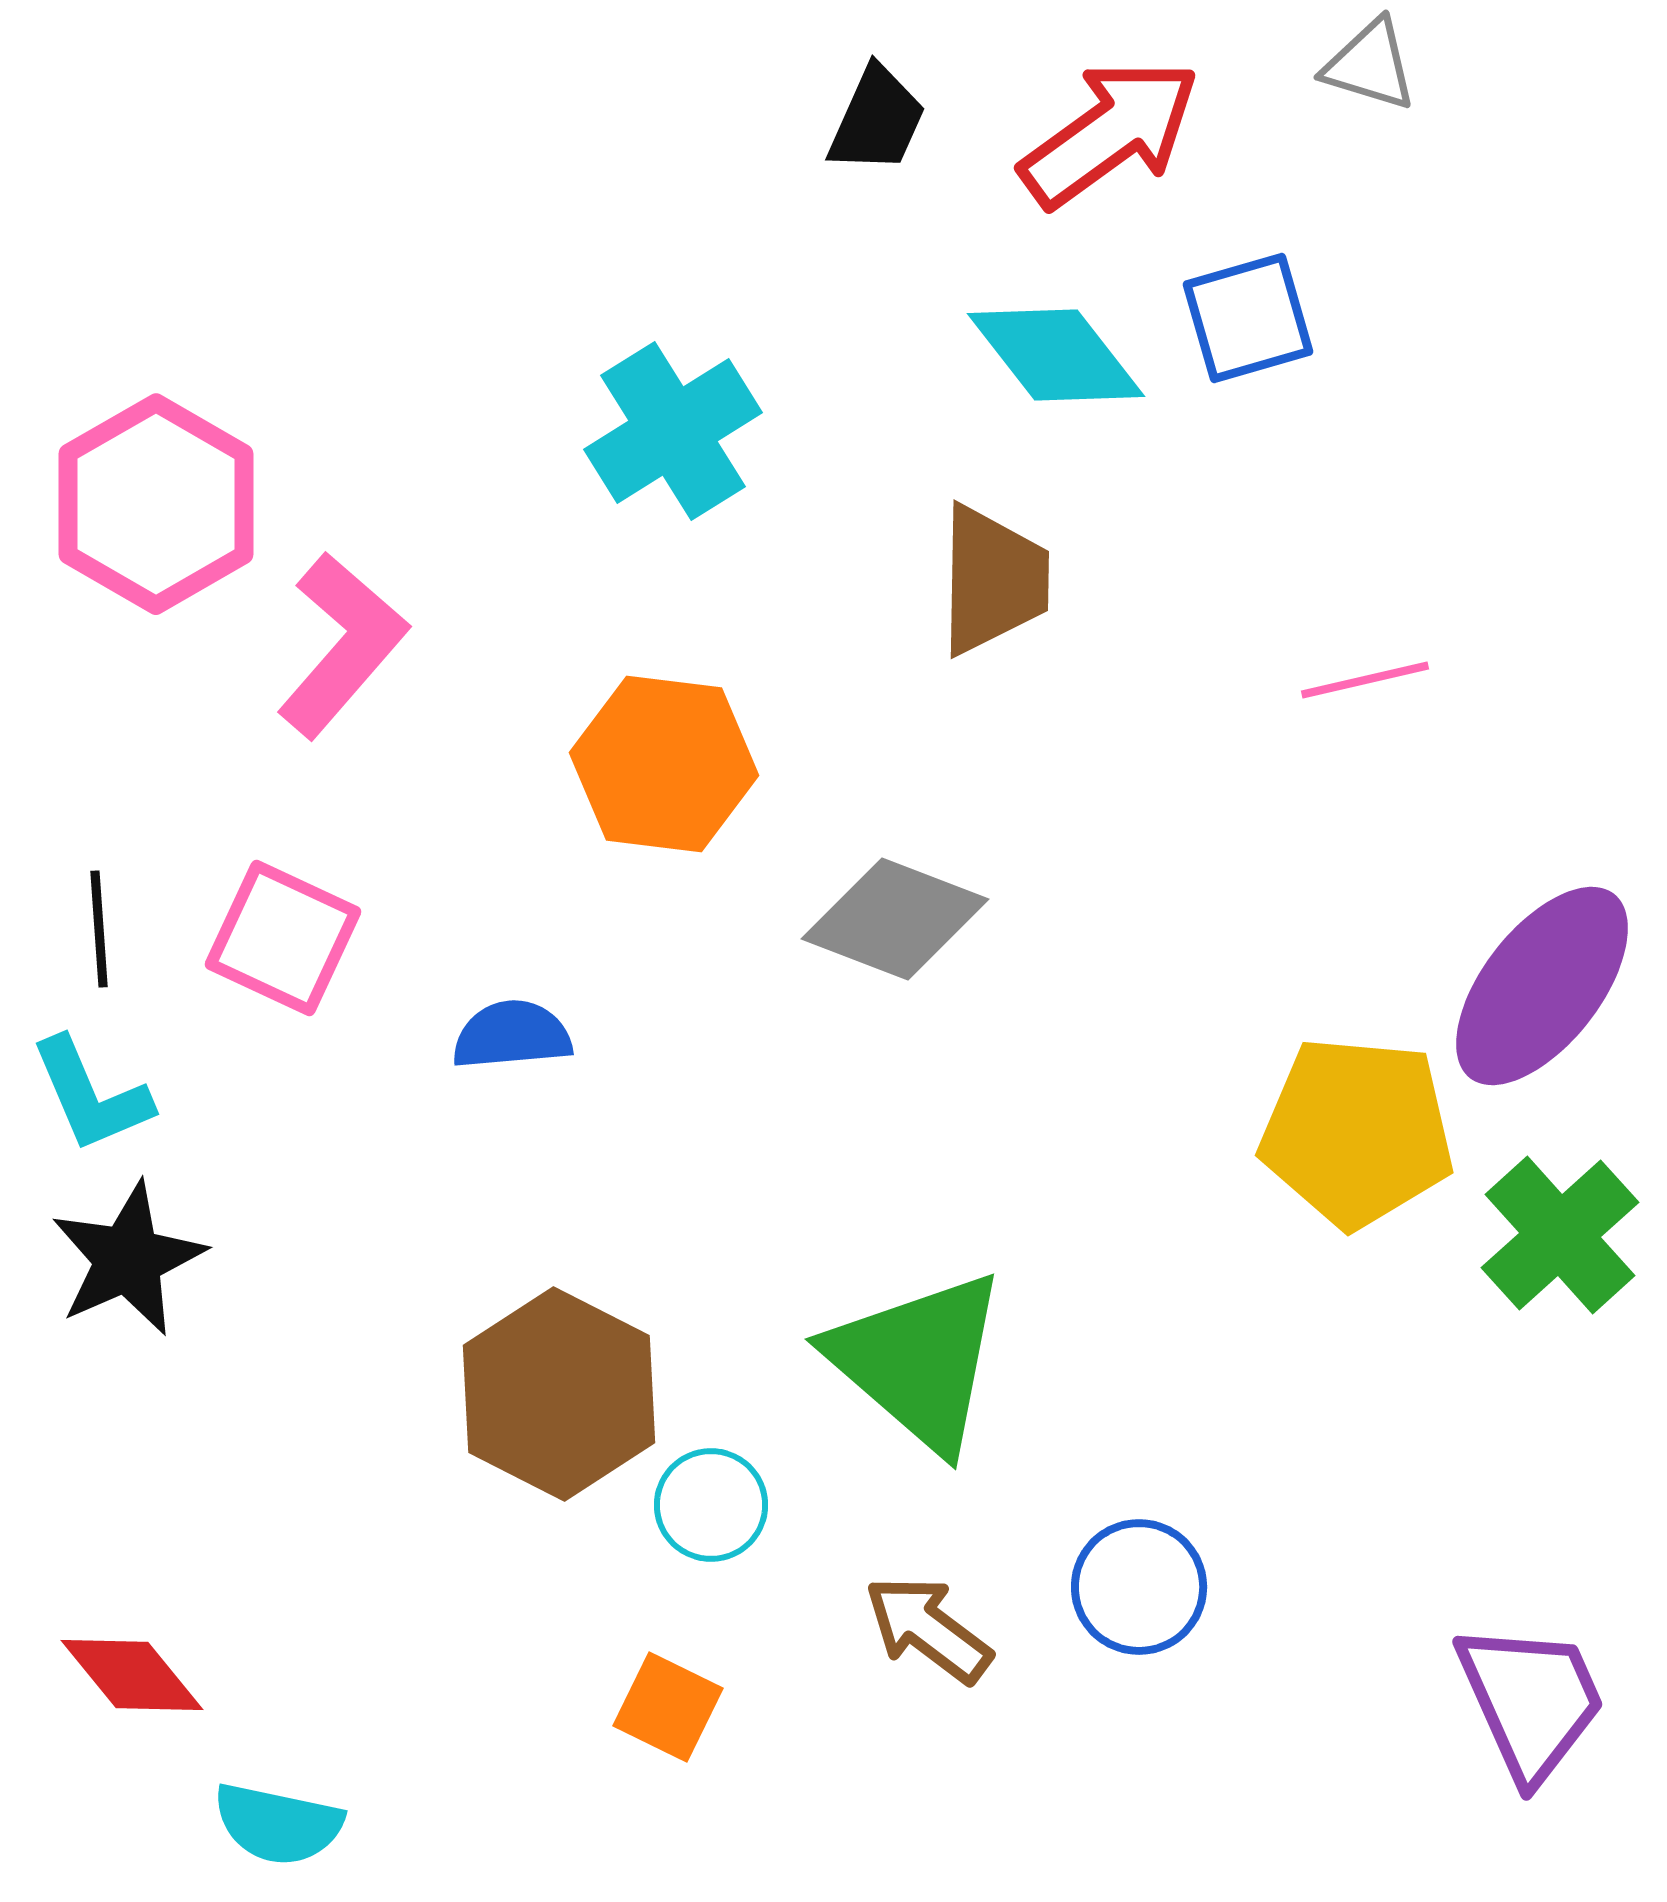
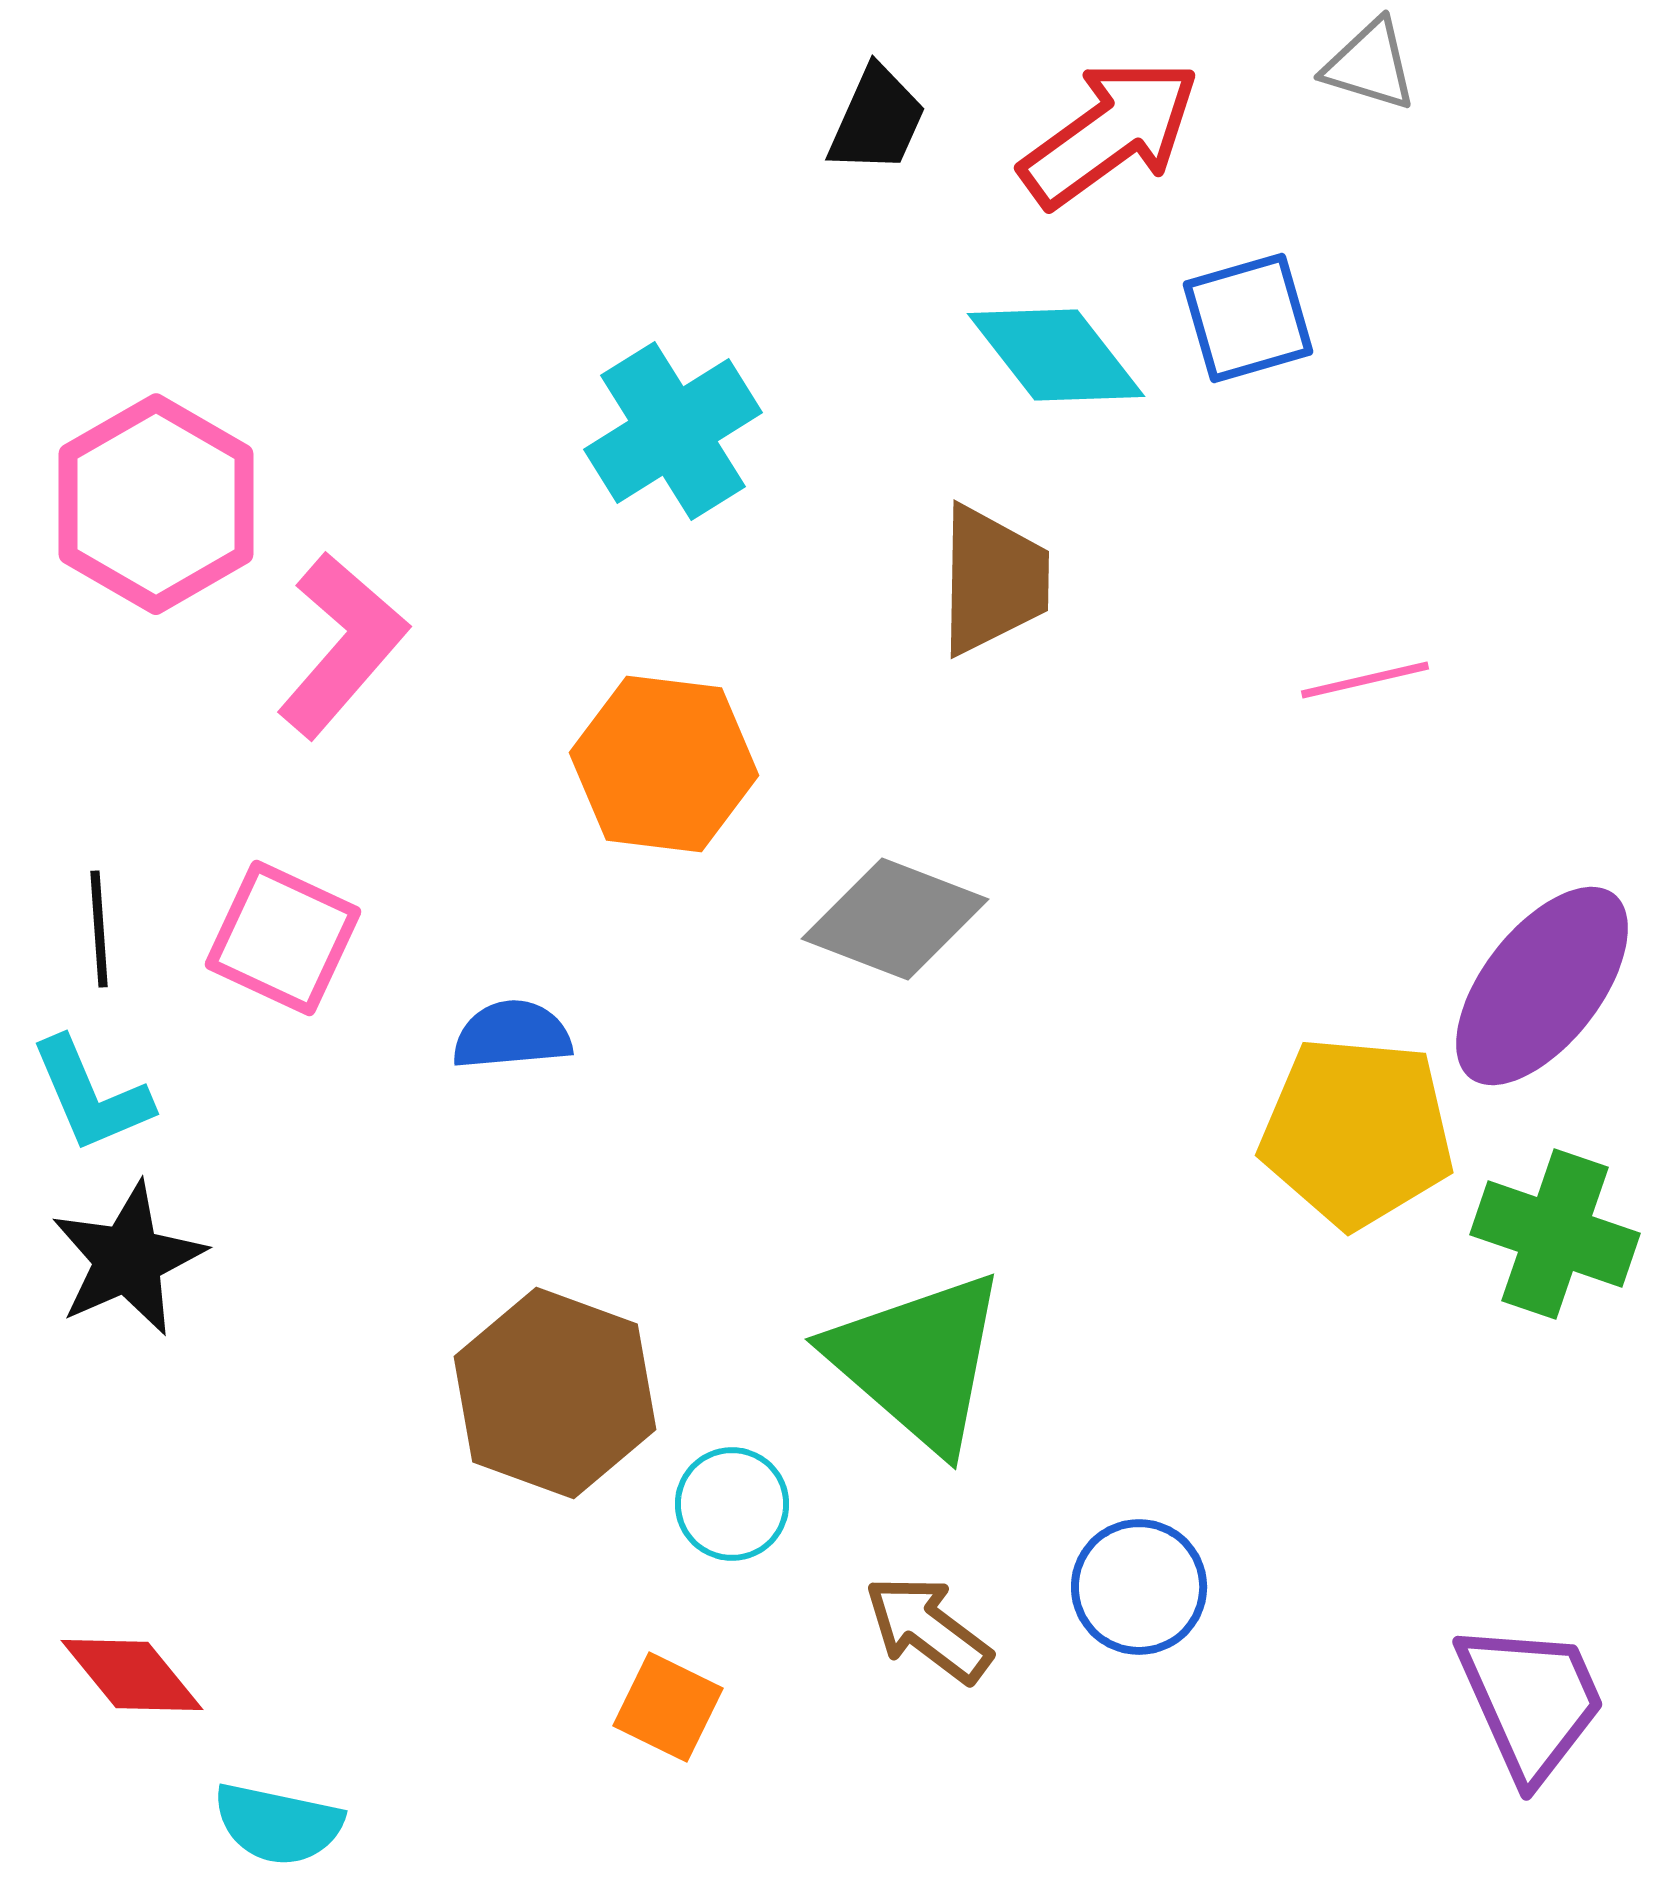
green cross: moved 5 px left, 1 px up; rotated 29 degrees counterclockwise
brown hexagon: moved 4 px left, 1 px up; rotated 7 degrees counterclockwise
cyan circle: moved 21 px right, 1 px up
